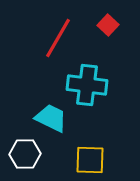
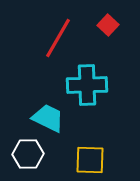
cyan cross: rotated 9 degrees counterclockwise
cyan trapezoid: moved 3 px left
white hexagon: moved 3 px right
